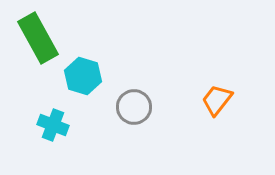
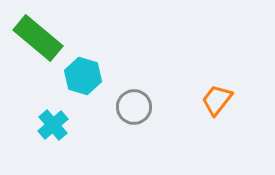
green rectangle: rotated 21 degrees counterclockwise
cyan cross: rotated 28 degrees clockwise
